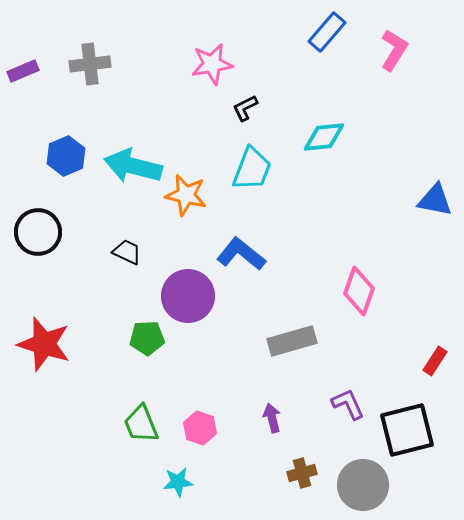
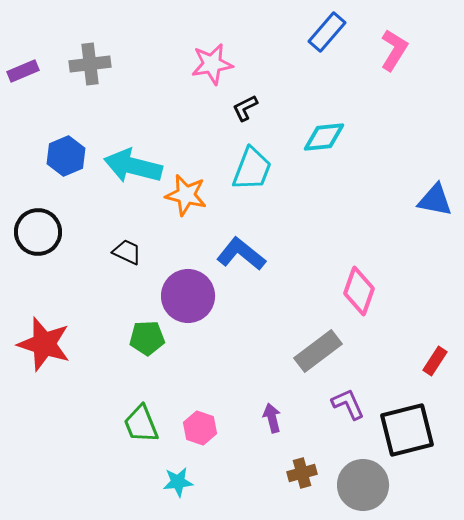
gray rectangle: moved 26 px right, 10 px down; rotated 21 degrees counterclockwise
